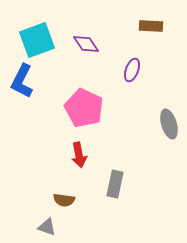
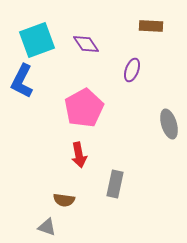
pink pentagon: rotated 18 degrees clockwise
